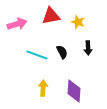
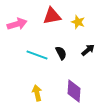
red triangle: moved 1 px right
black arrow: moved 2 px down; rotated 128 degrees counterclockwise
black semicircle: moved 1 px left, 1 px down
yellow arrow: moved 6 px left, 5 px down; rotated 14 degrees counterclockwise
